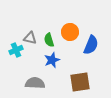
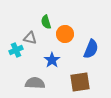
orange circle: moved 5 px left, 2 px down
green semicircle: moved 3 px left, 18 px up
blue semicircle: moved 4 px down
blue star: rotated 14 degrees counterclockwise
